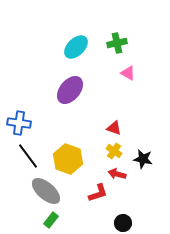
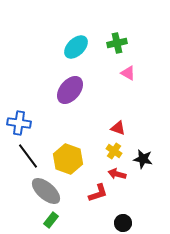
red triangle: moved 4 px right
